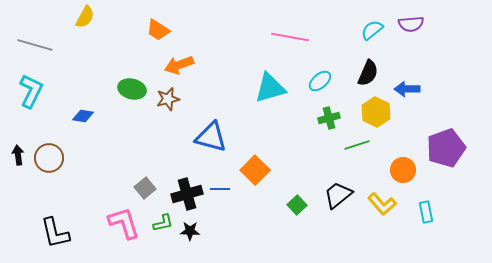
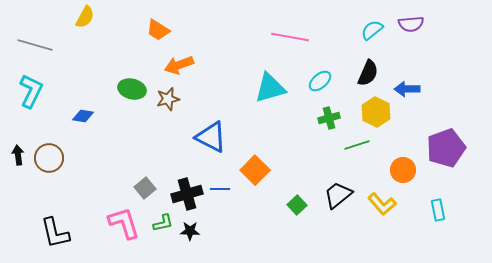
blue triangle: rotated 12 degrees clockwise
cyan rectangle: moved 12 px right, 2 px up
